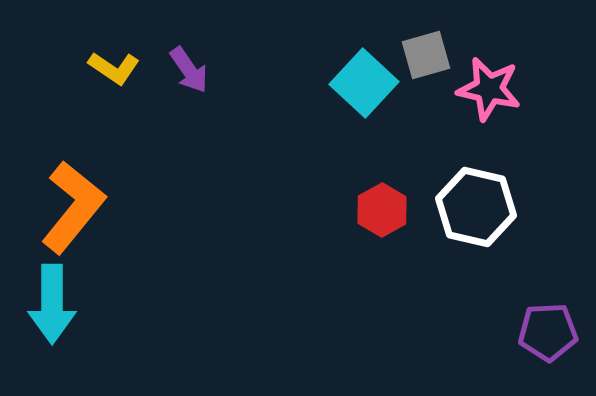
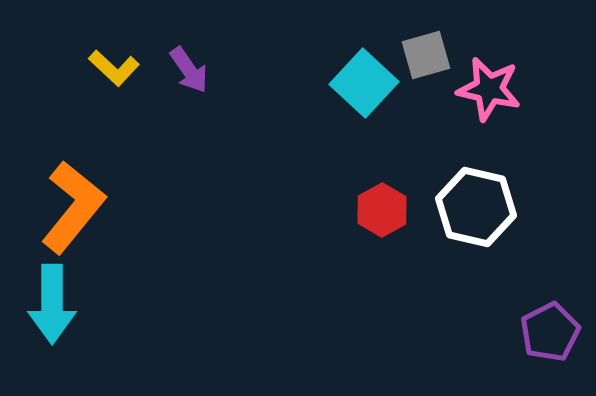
yellow L-shape: rotated 9 degrees clockwise
purple pentagon: moved 2 px right; rotated 24 degrees counterclockwise
